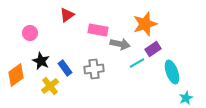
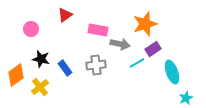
red triangle: moved 2 px left
pink circle: moved 1 px right, 4 px up
black star: moved 2 px up; rotated 12 degrees counterclockwise
gray cross: moved 2 px right, 4 px up
yellow cross: moved 10 px left, 1 px down
